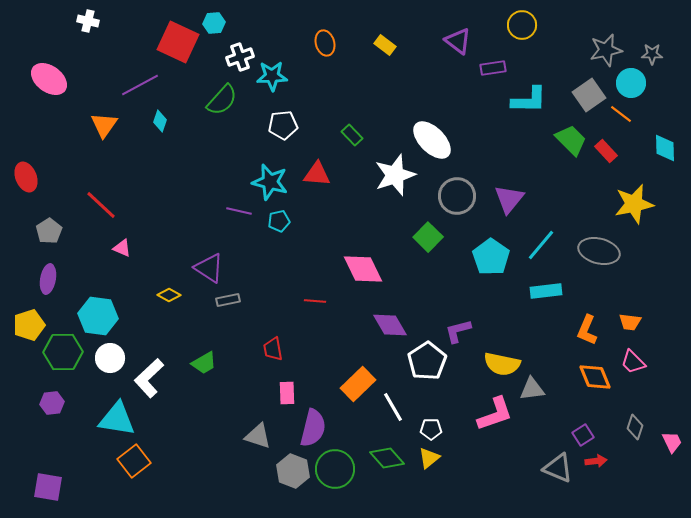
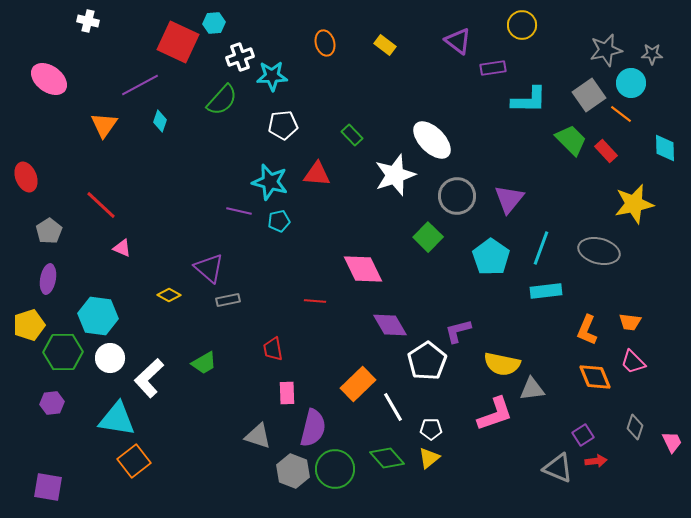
cyan line at (541, 245): moved 3 px down; rotated 20 degrees counterclockwise
purple triangle at (209, 268): rotated 8 degrees clockwise
